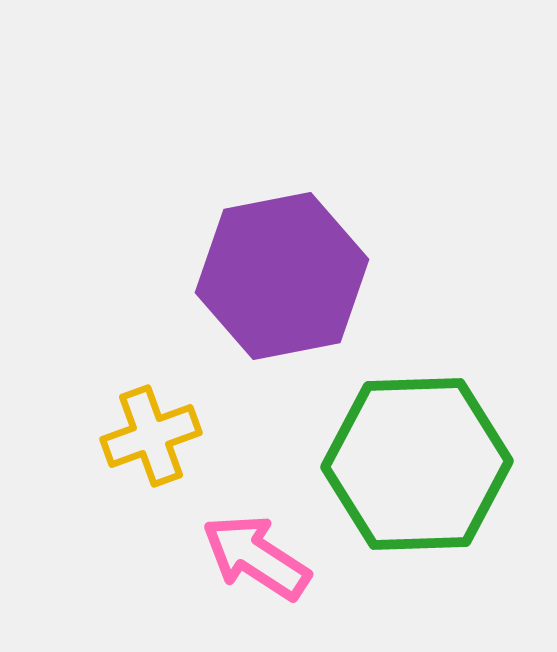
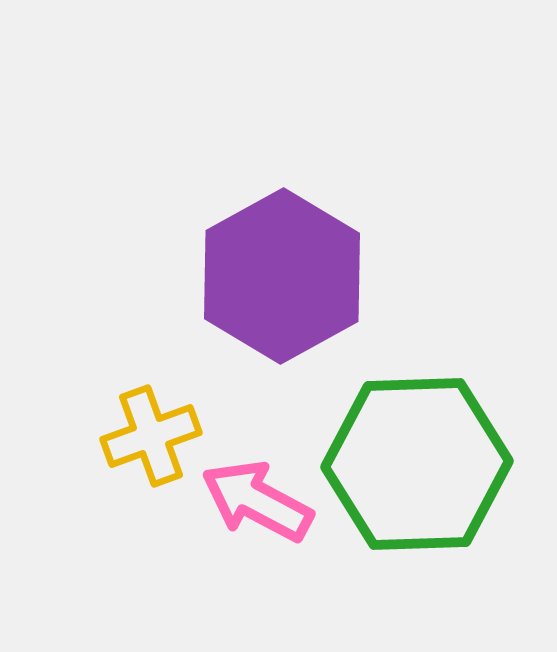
purple hexagon: rotated 18 degrees counterclockwise
pink arrow: moved 1 px right, 56 px up; rotated 5 degrees counterclockwise
